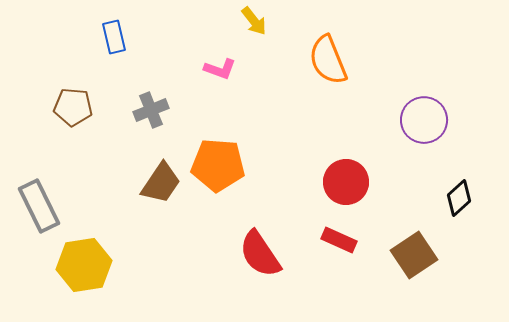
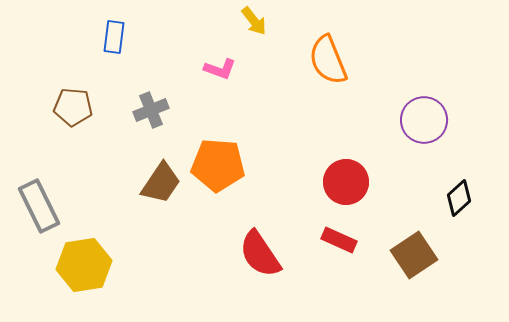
blue rectangle: rotated 20 degrees clockwise
